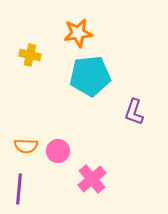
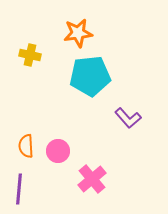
purple L-shape: moved 6 px left, 6 px down; rotated 60 degrees counterclockwise
orange semicircle: rotated 85 degrees clockwise
